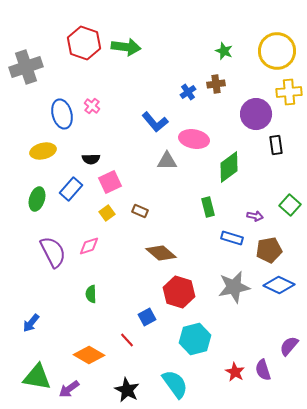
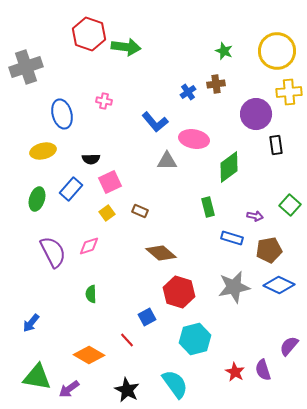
red hexagon at (84, 43): moved 5 px right, 9 px up
pink cross at (92, 106): moved 12 px right, 5 px up; rotated 28 degrees counterclockwise
